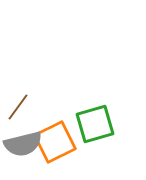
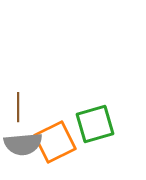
brown line: rotated 36 degrees counterclockwise
gray semicircle: rotated 9 degrees clockwise
